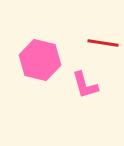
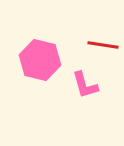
red line: moved 2 px down
